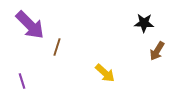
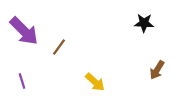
purple arrow: moved 6 px left, 6 px down
brown line: moved 2 px right; rotated 18 degrees clockwise
brown arrow: moved 19 px down
yellow arrow: moved 10 px left, 9 px down
